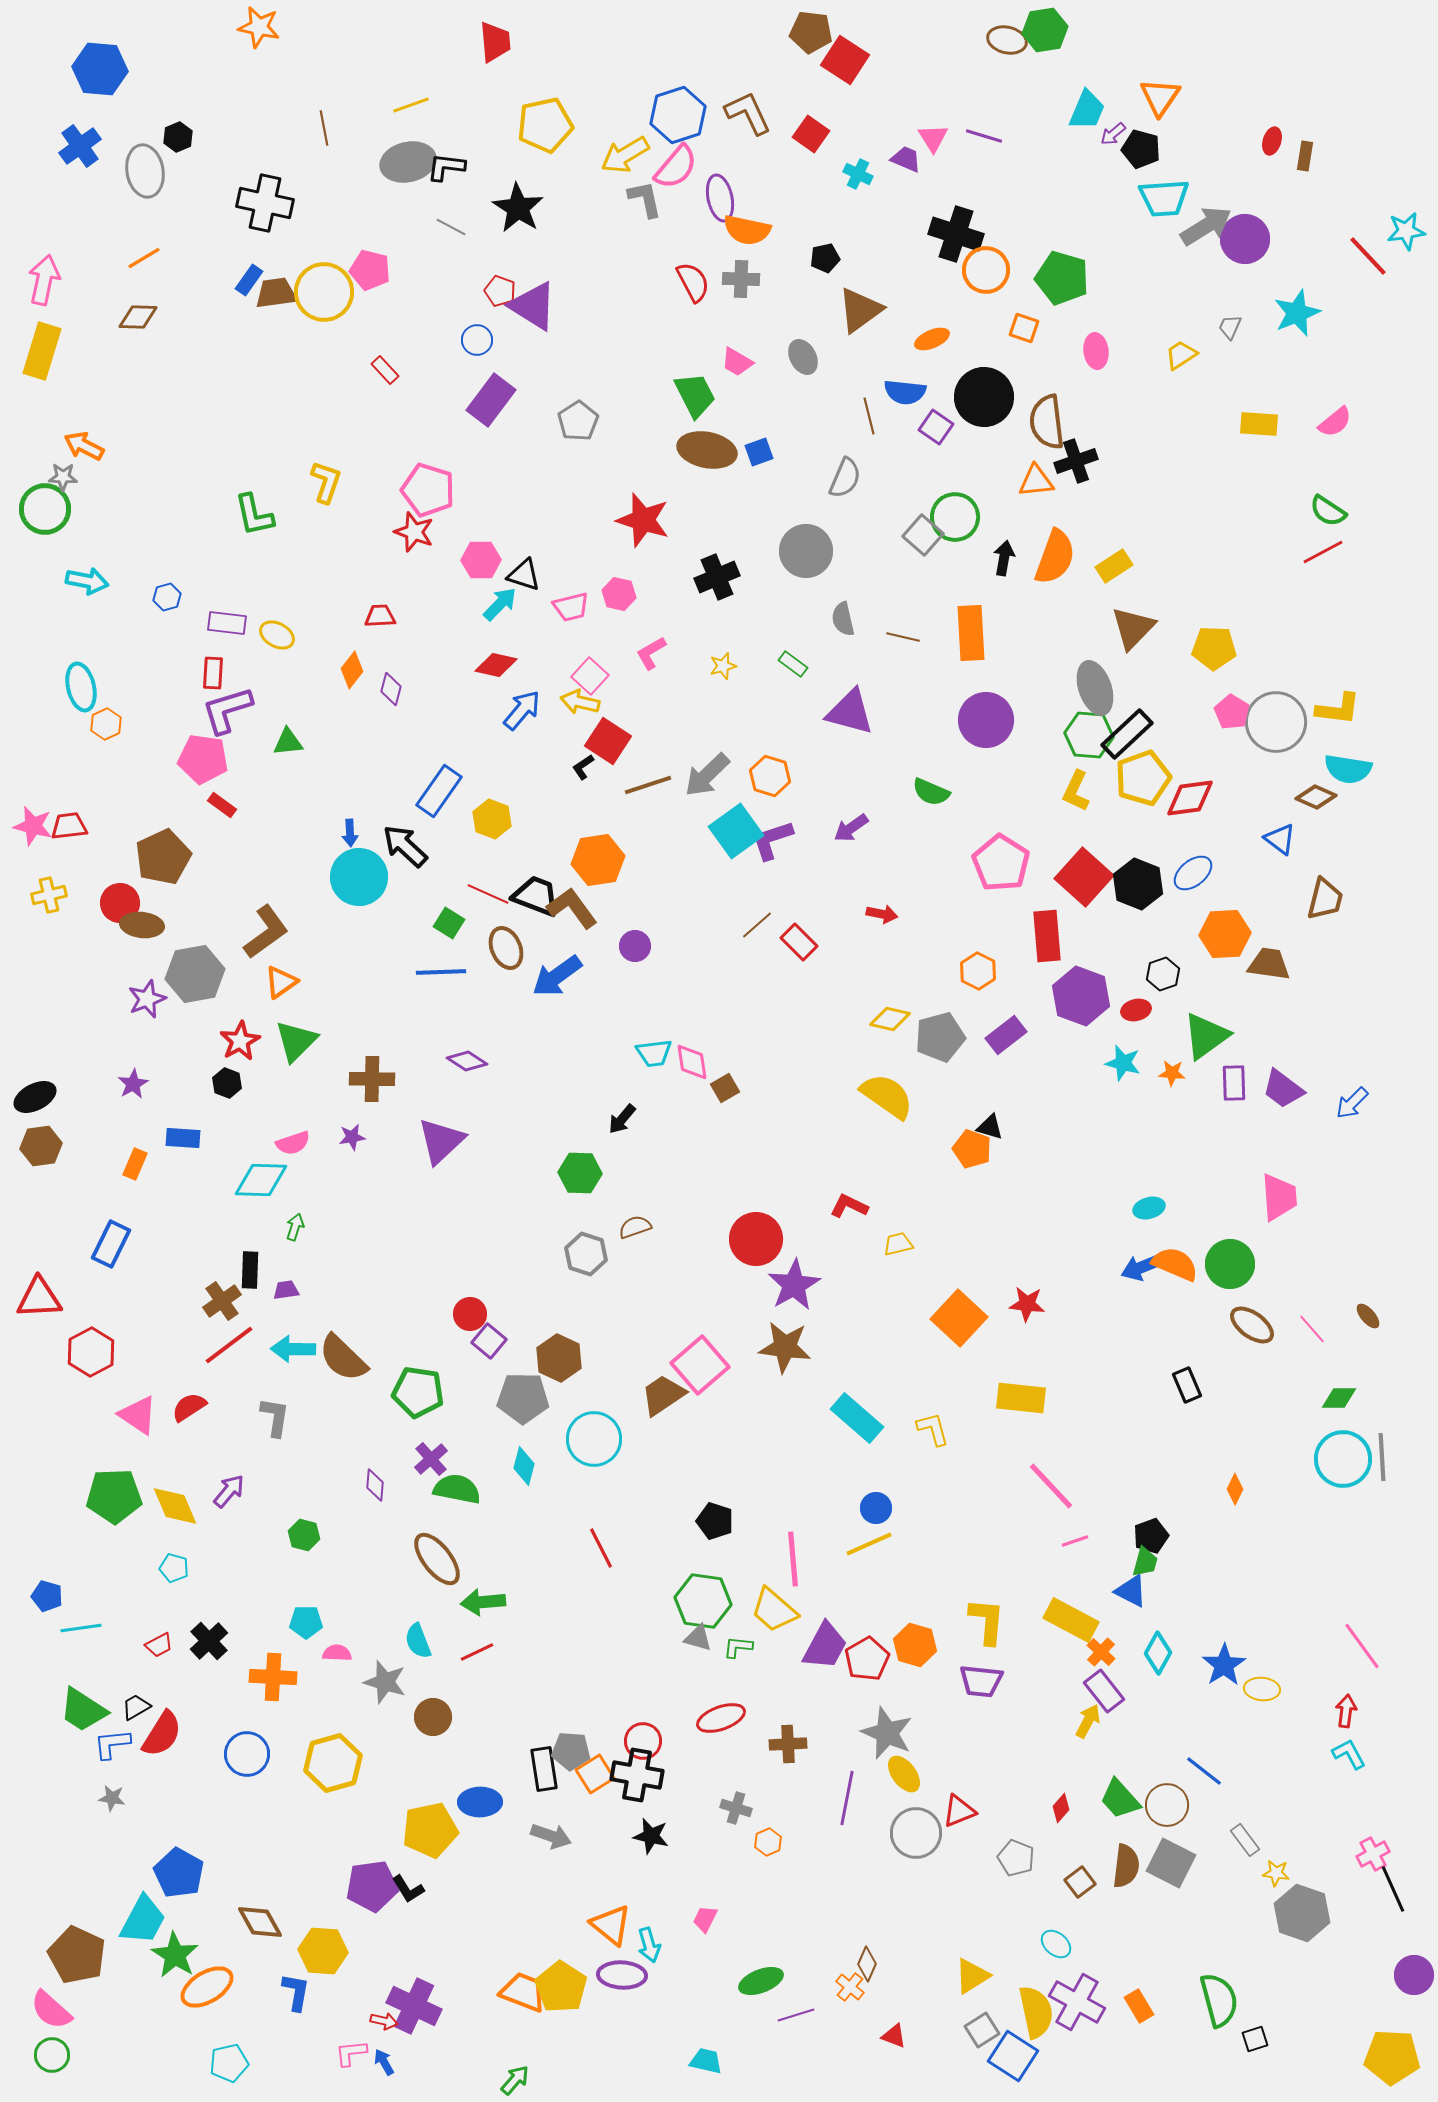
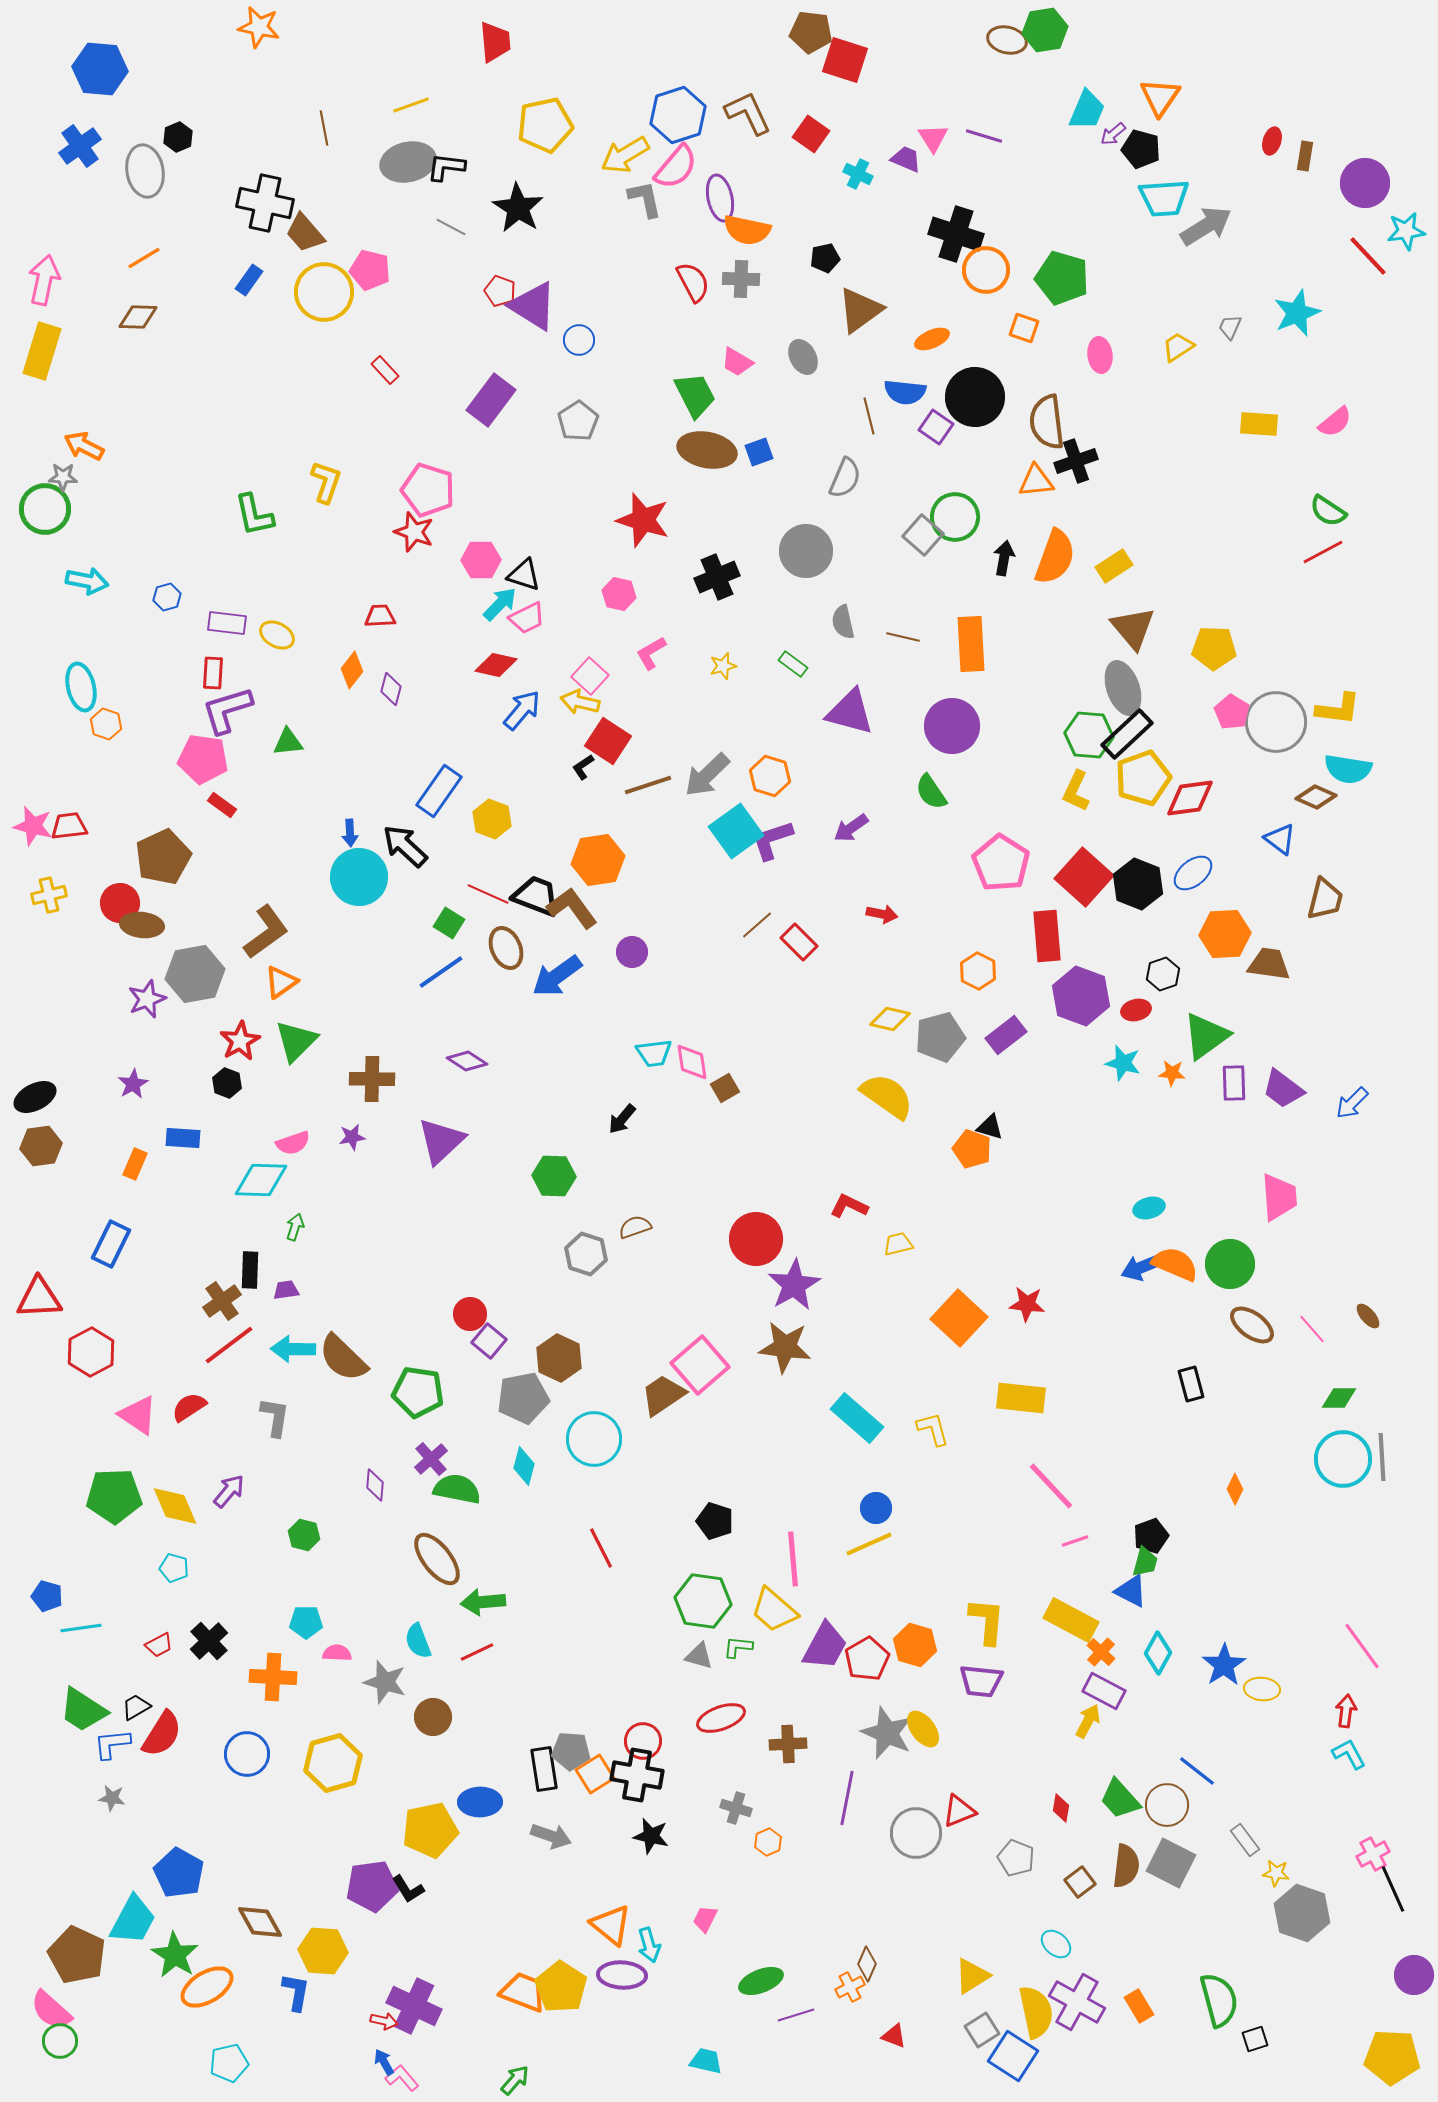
red square at (845, 60): rotated 15 degrees counterclockwise
purple circle at (1245, 239): moved 120 px right, 56 px up
brown trapezoid at (276, 293): moved 29 px right, 60 px up; rotated 123 degrees counterclockwise
blue circle at (477, 340): moved 102 px right
pink ellipse at (1096, 351): moved 4 px right, 4 px down
yellow trapezoid at (1181, 355): moved 3 px left, 8 px up
black circle at (984, 397): moved 9 px left
pink trapezoid at (571, 607): moved 44 px left, 11 px down; rotated 12 degrees counterclockwise
gray semicircle at (843, 619): moved 3 px down
brown triangle at (1133, 628): rotated 24 degrees counterclockwise
orange rectangle at (971, 633): moved 11 px down
gray ellipse at (1095, 688): moved 28 px right
purple circle at (986, 720): moved 34 px left, 6 px down
orange hexagon at (106, 724): rotated 16 degrees counterclockwise
green semicircle at (931, 792): rotated 33 degrees clockwise
purple circle at (635, 946): moved 3 px left, 6 px down
blue line at (441, 972): rotated 33 degrees counterclockwise
green hexagon at (580, 1173): moved 26 px left, 3 px down
black rectangle at (1187, 1385): moved 4 px right, 1 px up; rotated 8 degrees clockwise
gray pentagon at (523, 1398): rotated 12 degrees counterclockwise
gray triangle at (698, 1638): moved 1 px right, 18 px down
purple rectangle at (1104, 1691): rotated 24 degrees counterclockwise
blue line at (1204, 1771): moved 7 px left
yellow ellipse at (904, 1774): moved 19 px right, 45 px up
red diamond at (1061, 1808): rotated 32 degrees counterclockwise
cyan trapezoid at (143, 1920): moved 10 px left
orange cross at (850, 1987): rotated 24 degrees clockwise
pink L-shape at (351, 2053): moved 51 px right, 25 px down; rotated 56 degrees clockwise
green circle at (52, 2055): moved 8 px right, 14 px up
